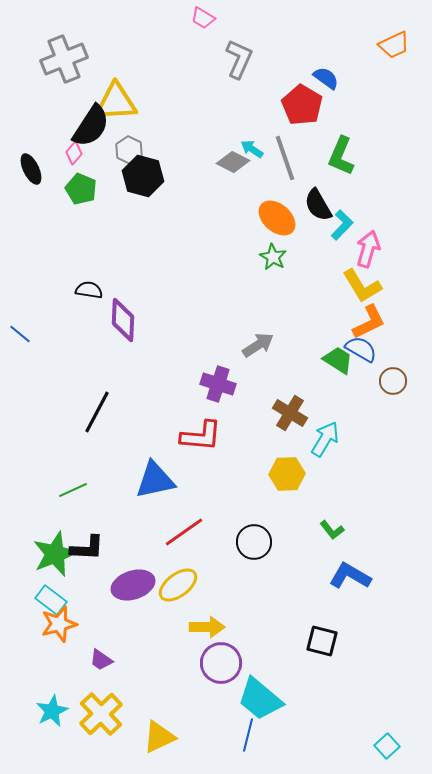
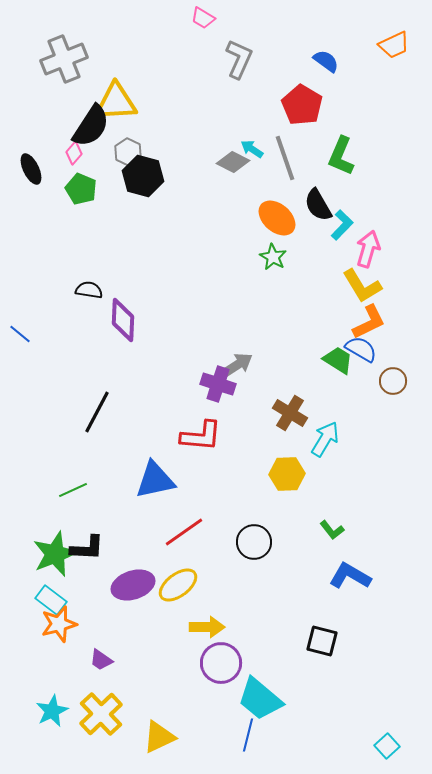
blue semicircle at (326, 78): moved 17 px up
gray hexagon at (129, 150): moved 1 px left, 2 px down
gray arrow at (258, 345): moved 21 px left, 20 px down
